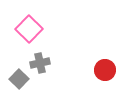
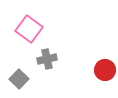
pink square: rotated 8 degrees counterclockwise
gray cross: moved 7 px right, 4 px up
